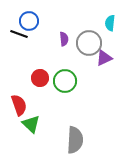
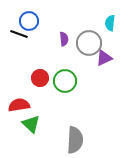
red semicircle: rotated 80 degrees counterclockwise
